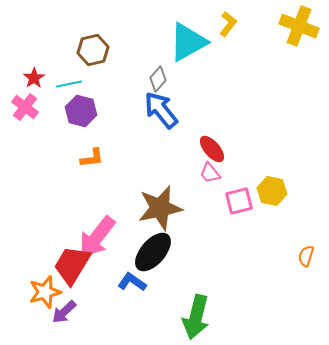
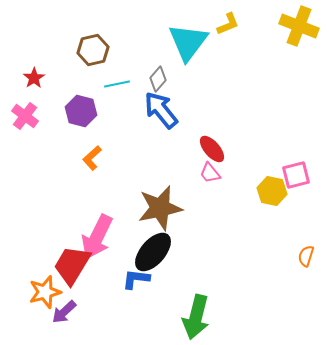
yellow L-shape: rotated 30 degrees clockwise
cyan triangle: rotated 24 degrees counterclockwise
cyan line: moved 48 px right
pink cross: moved 9 px down
orange L-shape: rotated 145 degrees clockwise
pink square: moved 57 px right, 26 px up
pink arrow: rotated 12 degrees counterclockwise
blue L-shape: moved 4 px right, 3 px up; rotated 28 degrees counterclockwise
